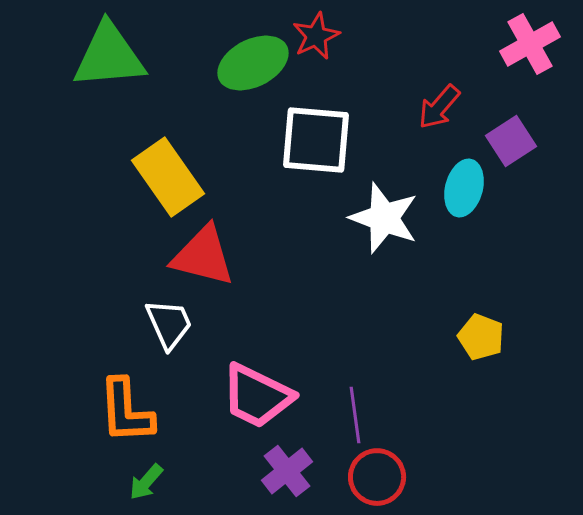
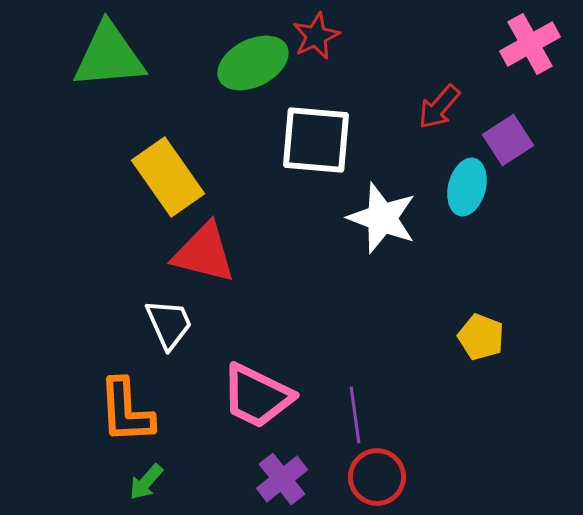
purple square: moved 3 px left, 1 px up
cyan ellipse: moved 3 px right, 1 px up
white star: moved 2 px left
red triangle: moved 1 px right, 3 px up
purple cross: moved 5 px left, 8 px down
